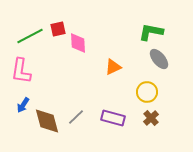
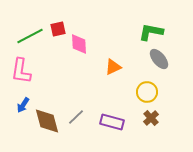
pink diamond: moved 1 px right, 1 px down
purple rectangle: moved 1 px left, 4 px down
